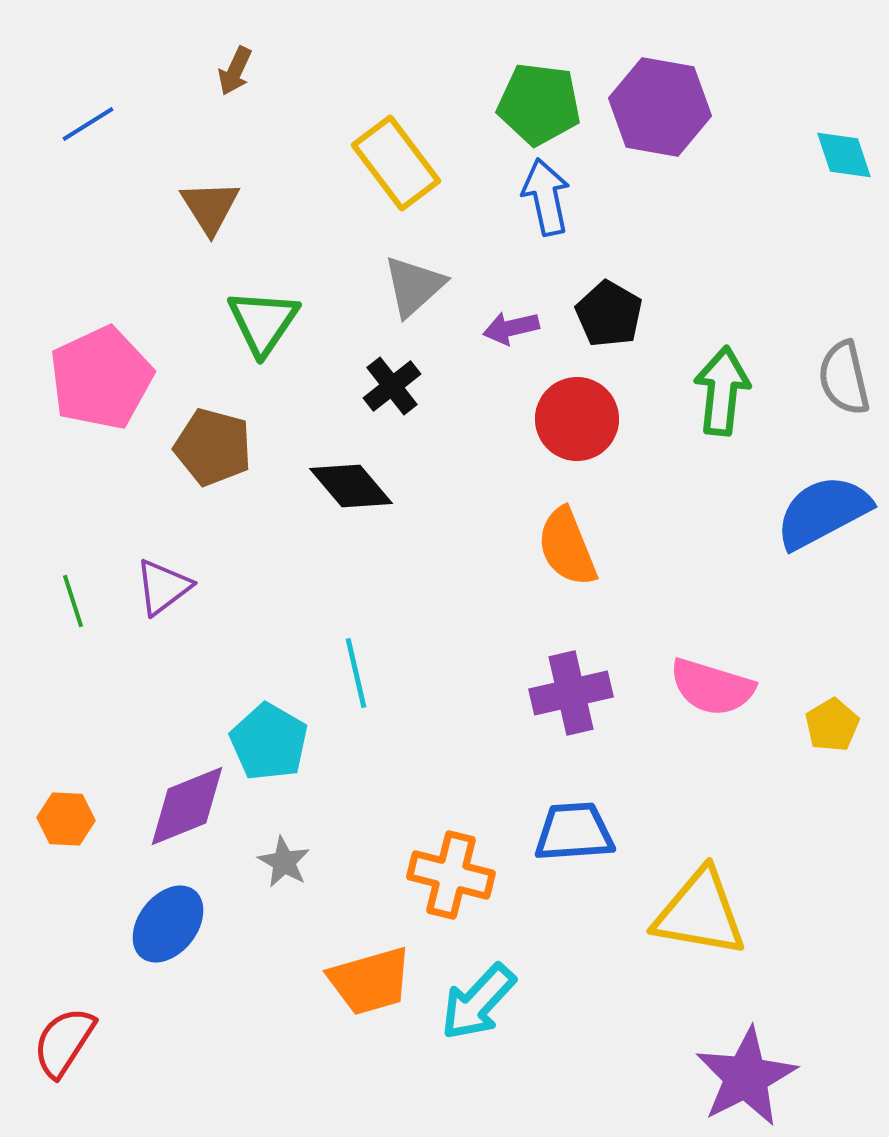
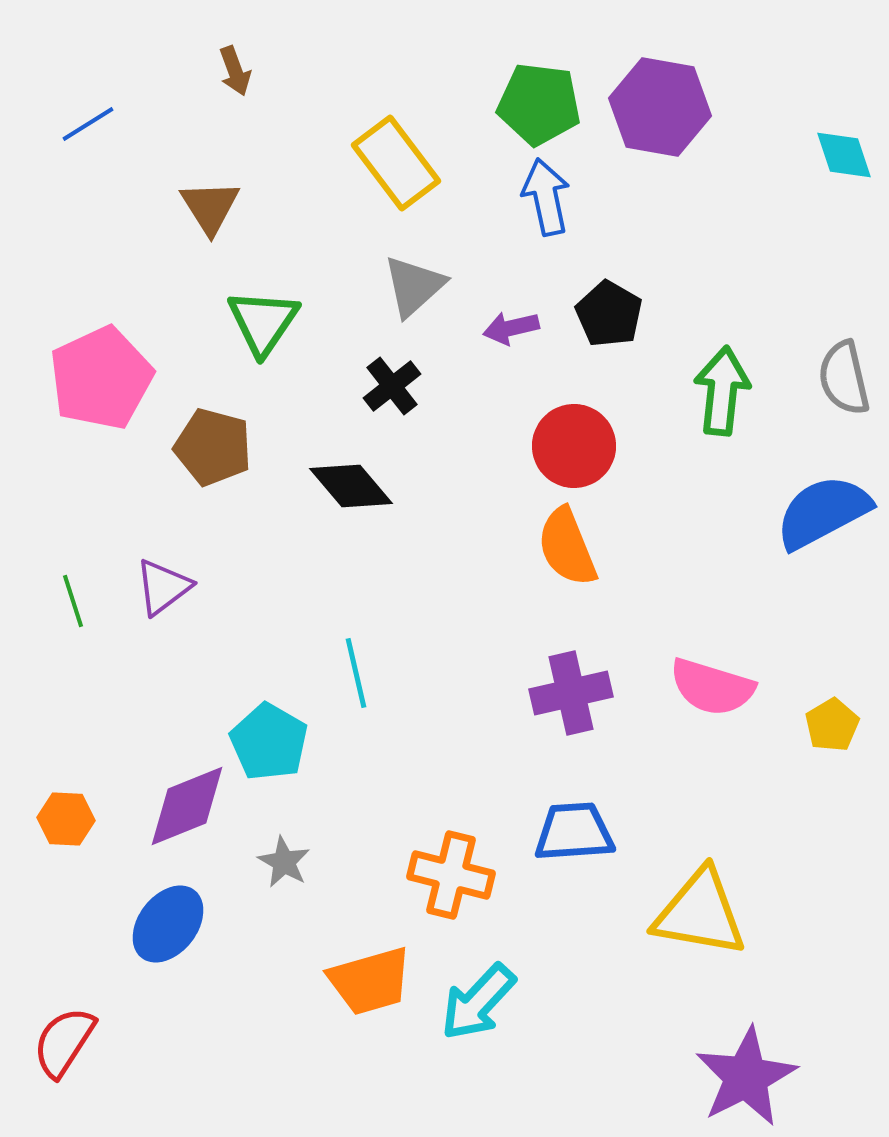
brown arrow: rotated 45 degrees counterclockwise
red circle: moved 3 px left, 27 px down
